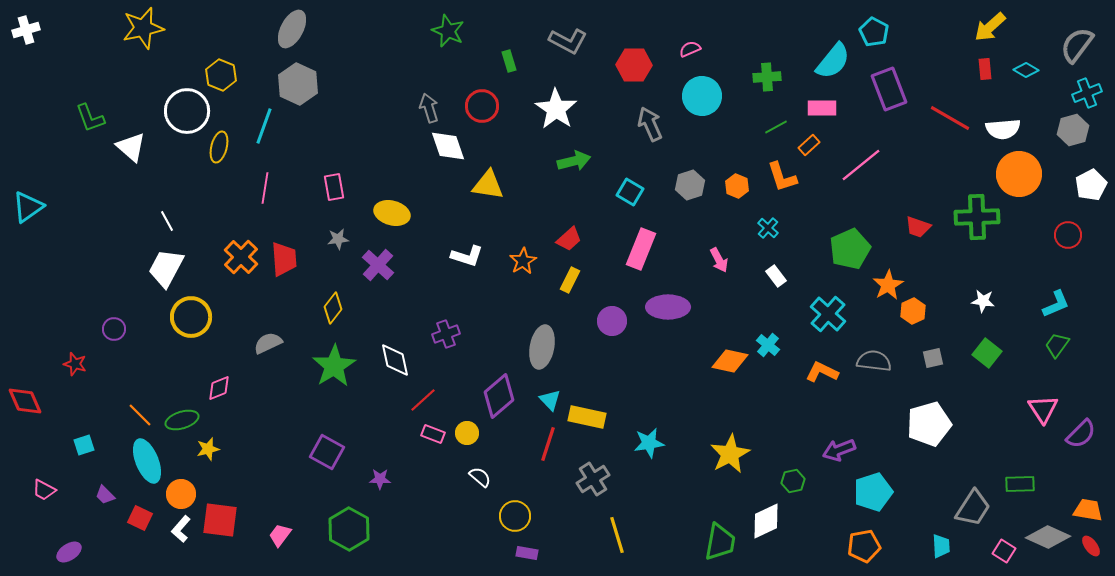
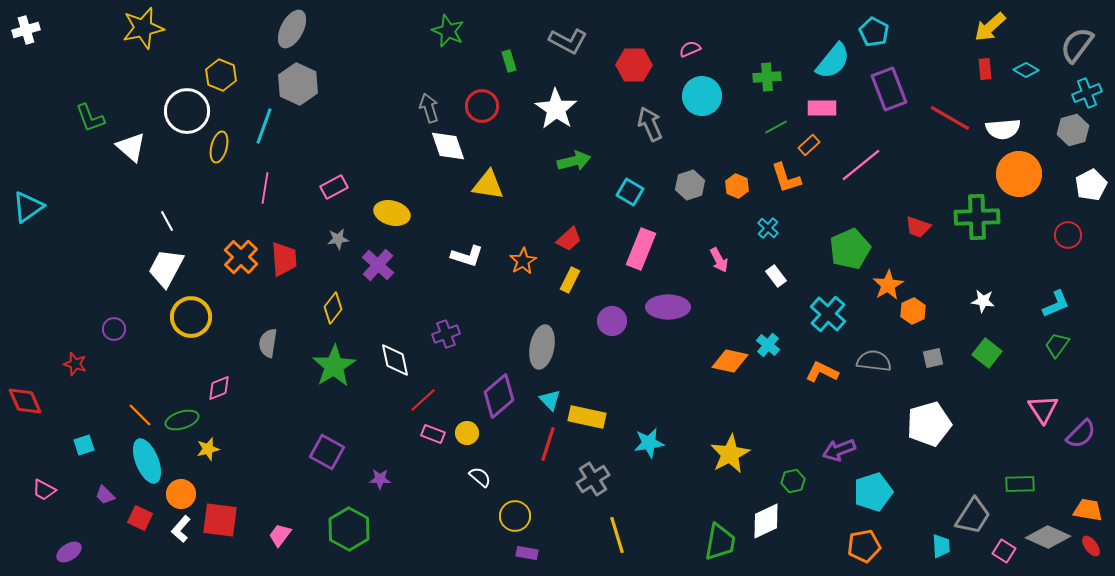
orange L-shape at (782, 177): moved 4 px right, 1 px down
pink rectangle at (334, 187): rotated 72 degrees clockwise
gray semicircle at (268, 343): rotated 56 degrees counterclockwise
gray trapezoid at (973, 508): moved 8 px down
